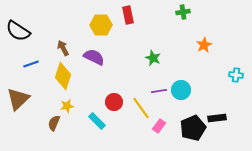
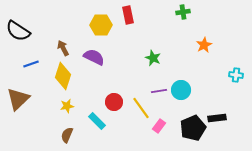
brown semicircle: moved 13 px right, 12 px down
